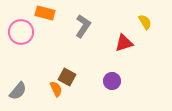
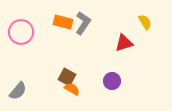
orange rectangle: moved 18 px right, 9 px down
gray L-shape: moved 3 px up
orange semicircle: moved 16 px right; rotated 35 degrees counterclockwise
